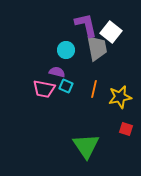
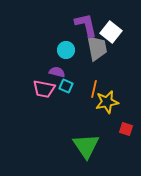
yellow star: moved 13 px left, 5 px down
